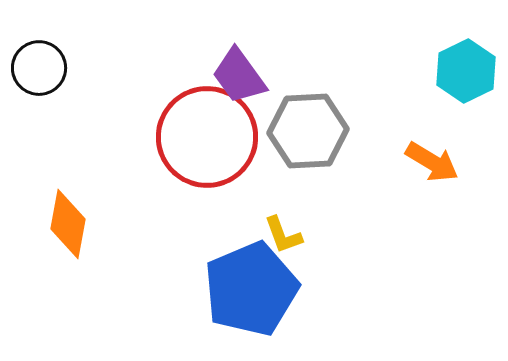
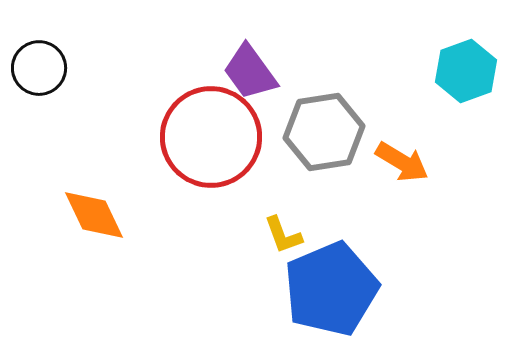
cyan hexagon: rotated 6 degrees clockwise
purple trapezoid: moved 11 px right, 4 px up
gray hexagon: moved 16 px right, 1 px down; rotated 6 degrees counterclockwise
red circle: moved 4 px right
orange arrow: moved 30 px left
orange diamond: moved 26 px right, 9 px up; rotated 36 degrees counterclockwise
blue pentagon: moved 80 px right
